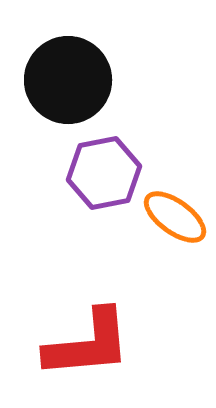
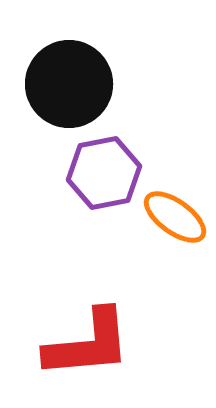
black circle: moved 1 px right, 4 px down
